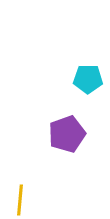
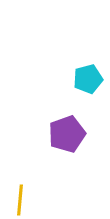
cyan pentagon: rotated 16 degrees counterclockwise
